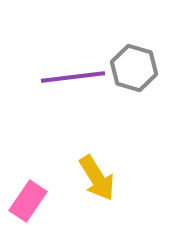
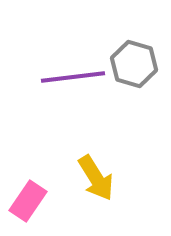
gray hexagon: moved 4 px up
yellow arrow: moved 1 px left
